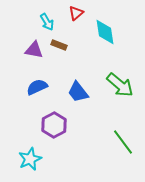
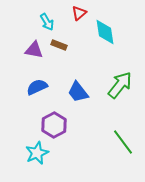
red triangle: moved 3 px right
green arrow: rotated 92 degrees counterclockwise
cyan star: moved 7 px right, 6 px up
